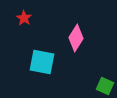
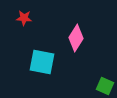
red star: rotated 28 degrees counterclockwise
